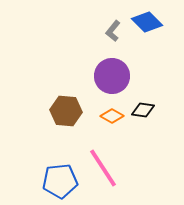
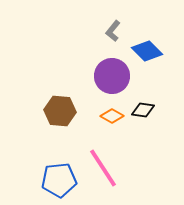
blue diamond: moved 29 px down
brown hexagon: moved 6 px left
blue pentagon: moved 1 px left, 1 px up
